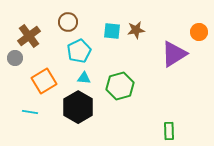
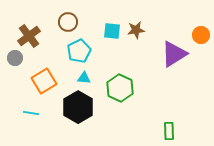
orange circle: moved 2 px right, 3 px down
green hexagon: moved 2 px down; rotated 20 degrees counterclockwise
cyan line: moved 1 px right, 1 px down
